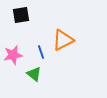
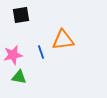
orange triangle: rotated 20 degrees clockwise
green triangle: moved 15 px left, 3 px down; rotated 28 degrees counterclockwise
